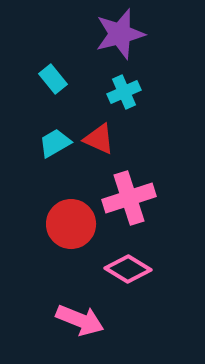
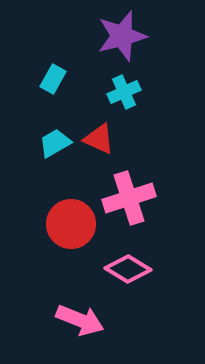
purple star: moved 2 px right, 2 px down
cyan rectangle: rotated 68 degrees clockwise
